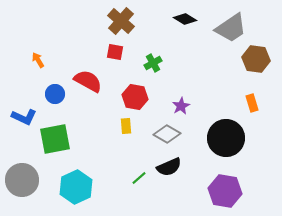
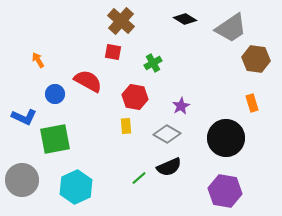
red square: moved 2 px left
